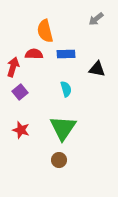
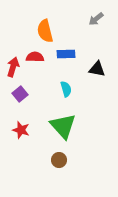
red semicircle: moved 1 px right, 3 px down
purple square: moved 2 px down
green triangle: moved 2 px up; rotated 16 degrees counterclockwise
